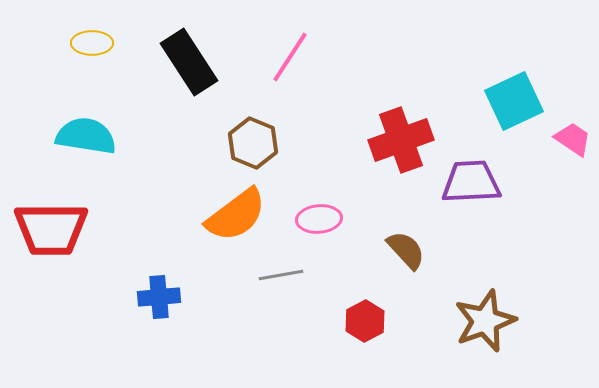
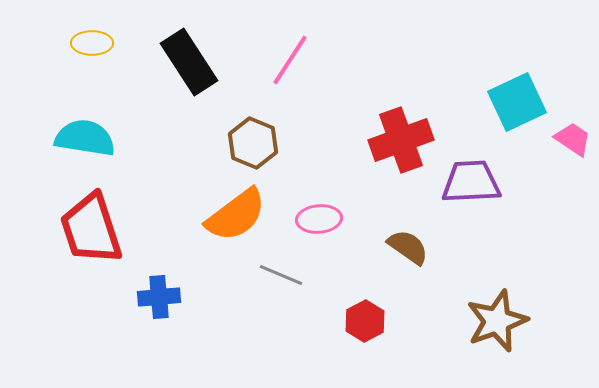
pink line: moved 3 px down
cyan square: moved 3 px right, 1 px down
cyan semicircle: moved 1 px left, 2 px down
red trapezoid: moved 40 px right; rotated 72 degrees clockwise
brown semicircle: moved 2 px right, 3 px up; rotated 12 degrees counterclockwise
gray line: rotated 33 degrees clockwise
brown star: moved 12 px right
